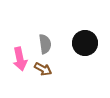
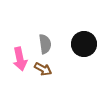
black circle: moved 1 px left, 1 px down
